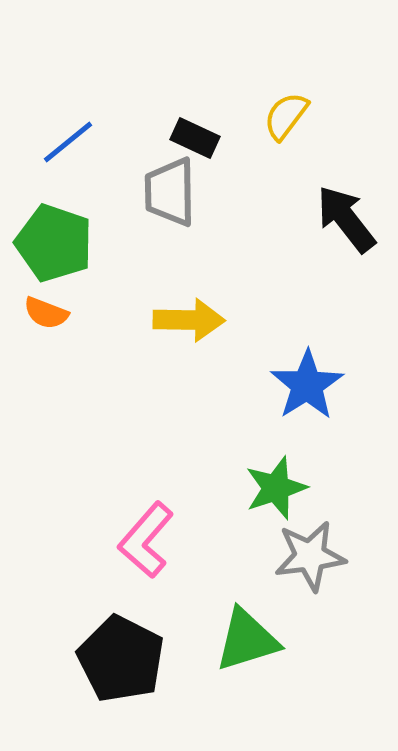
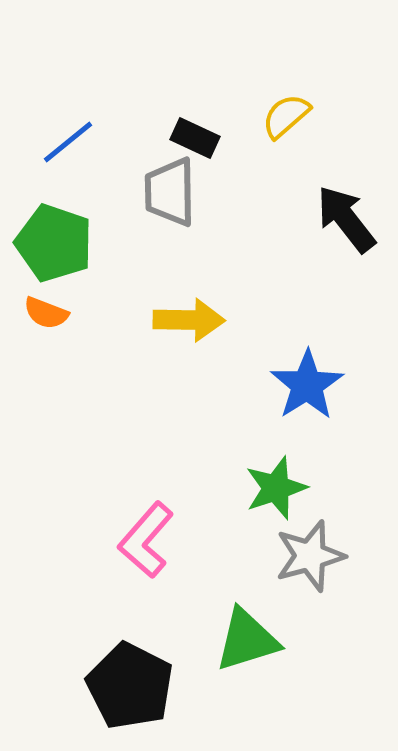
yellow semicircle: rotated 12 degrees clockwise
gray star: rotated 8 degrees counterclockwise
black pentagon: moved 9 px right, 27 px down
